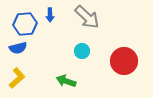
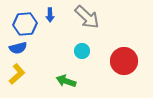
yellow L-shape: moved 4 px up
